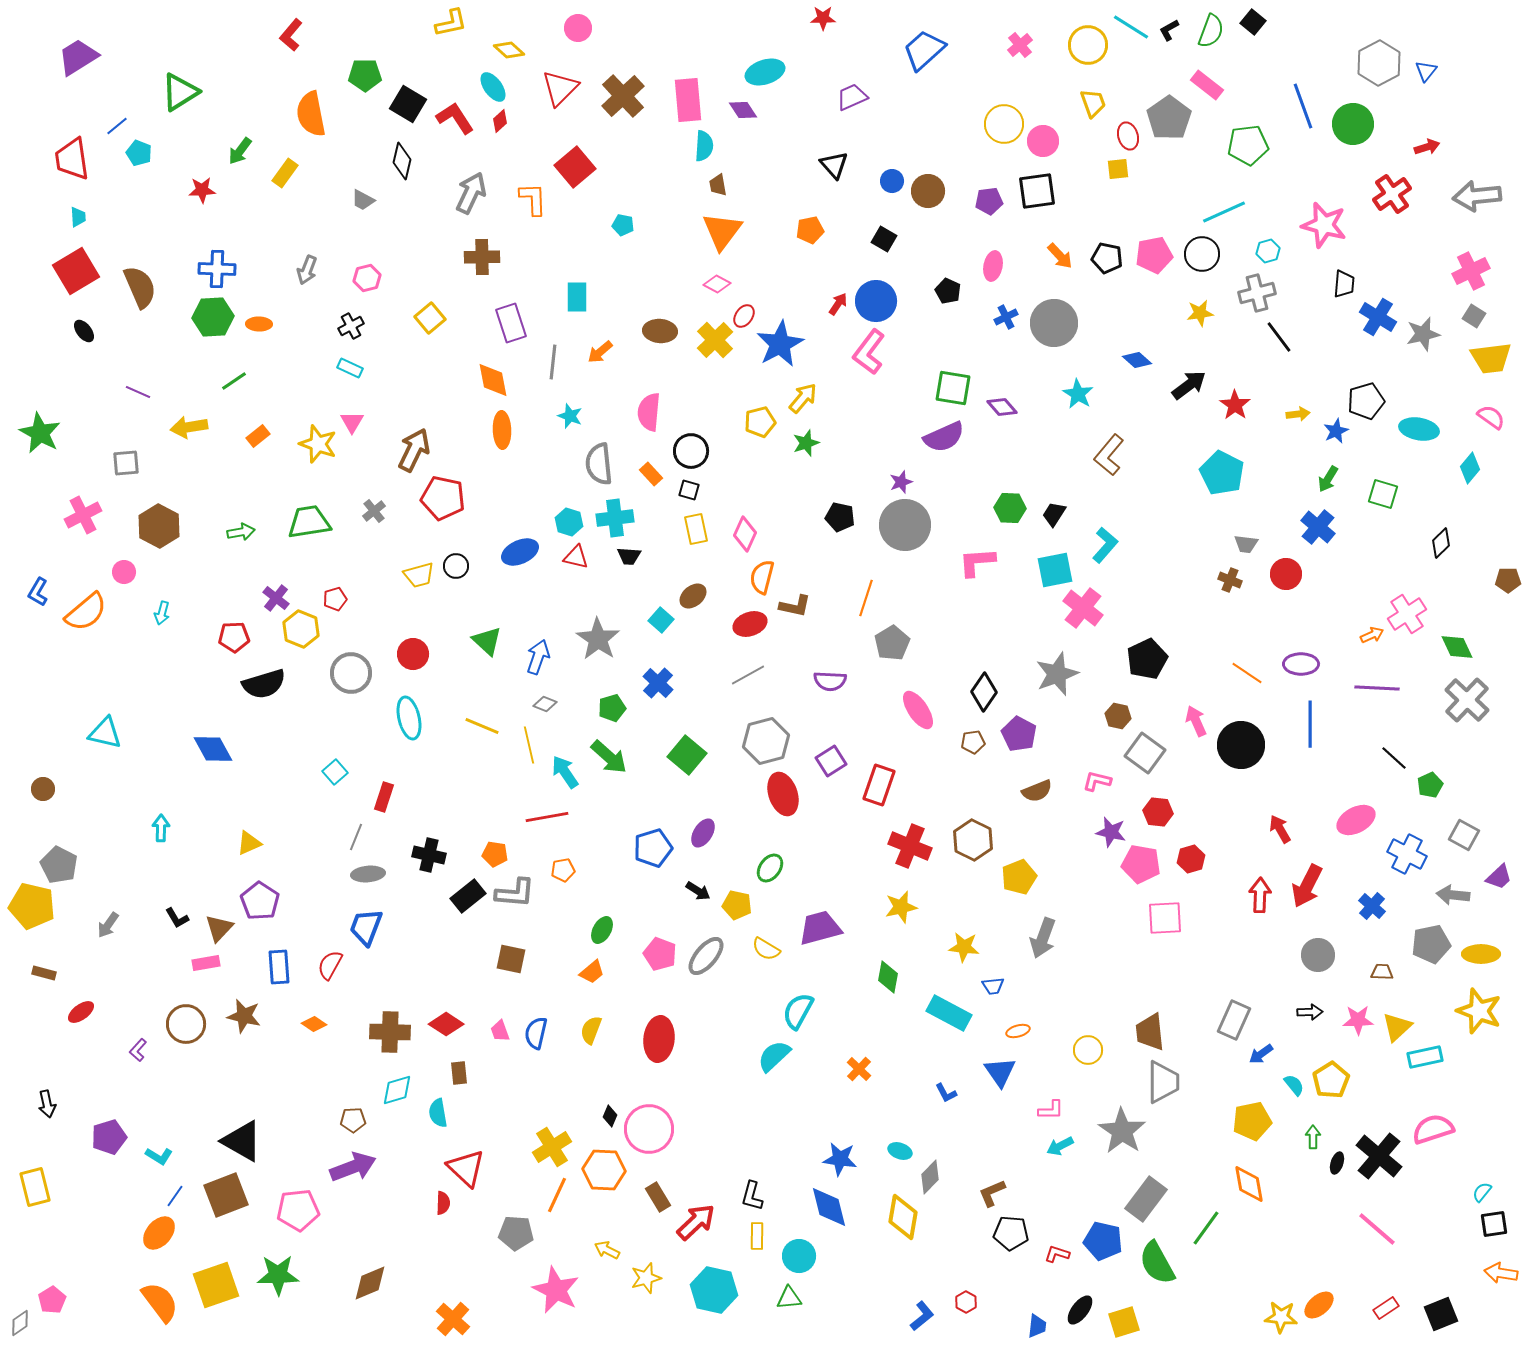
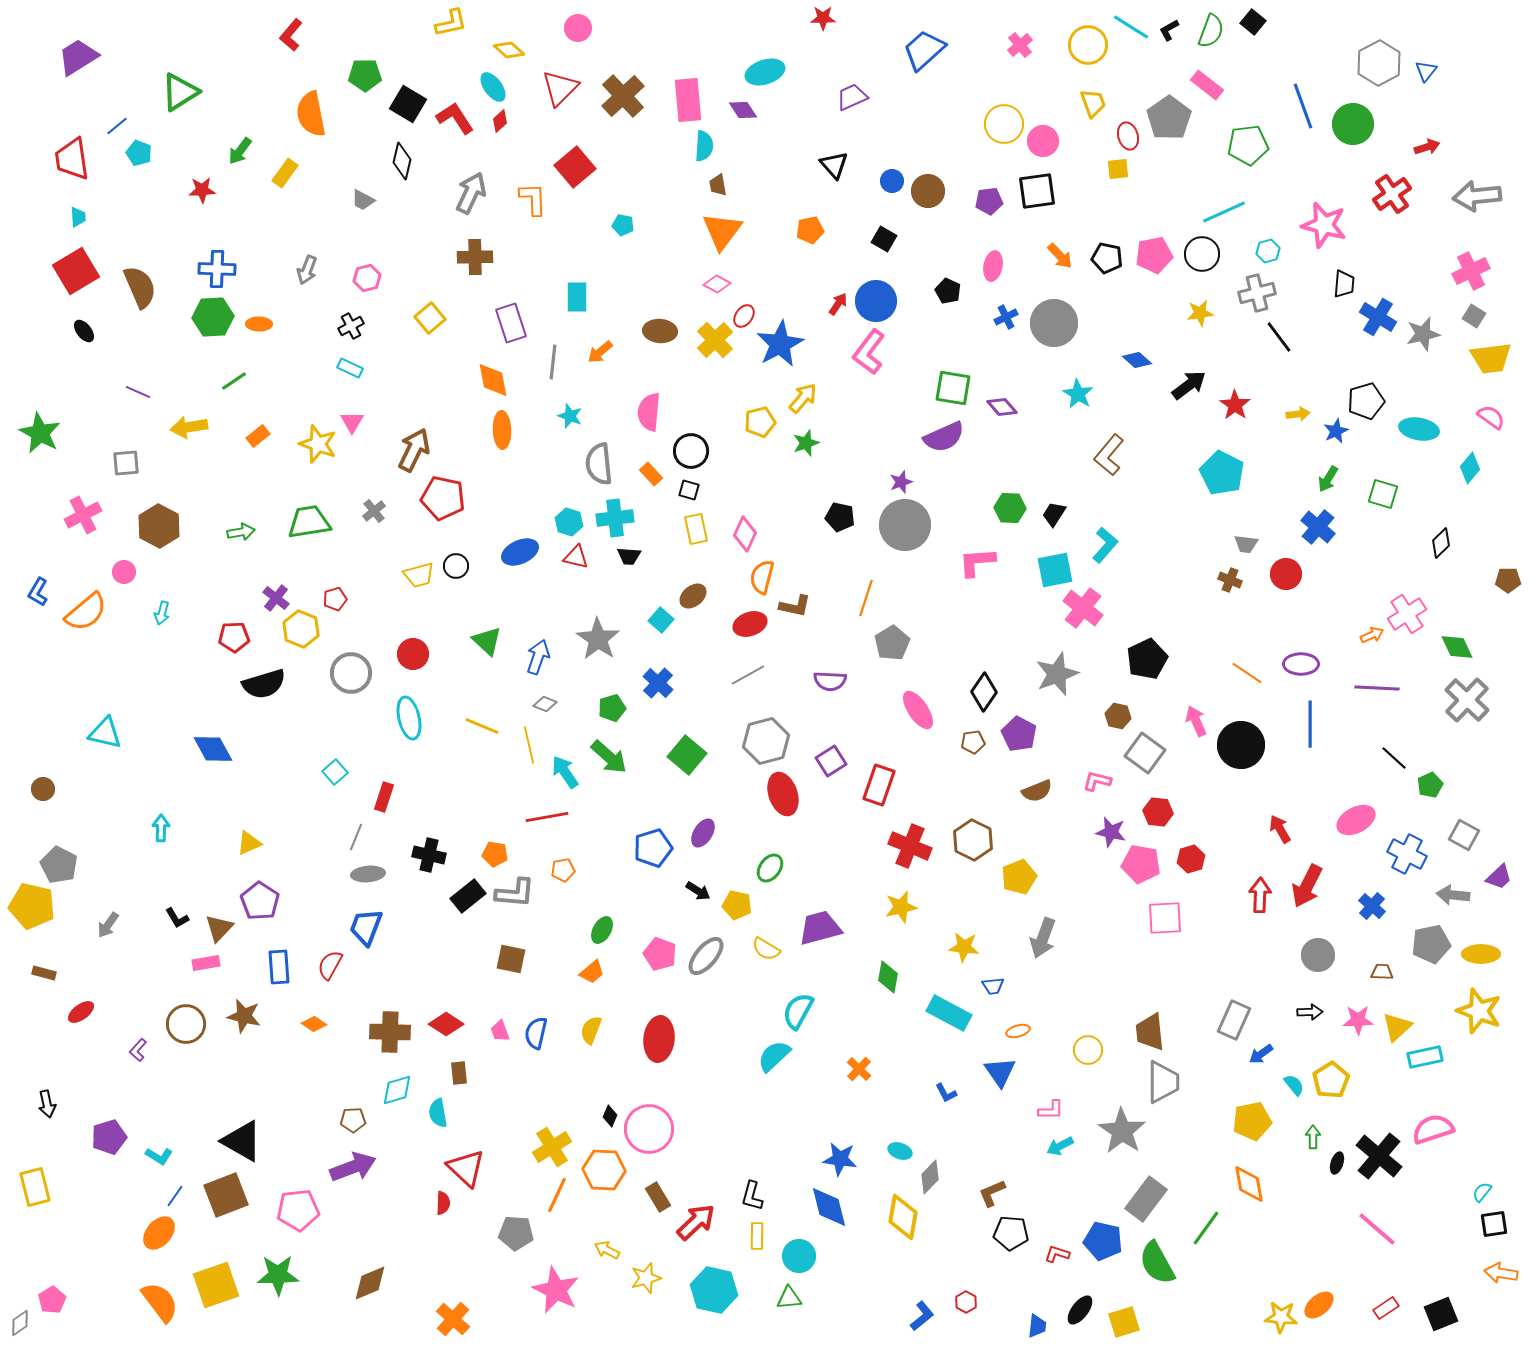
brown cross at (482, 257): moved 7 px left
